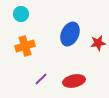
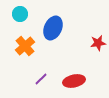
cyan circle: moved 1 px left
blue ellipse: moved 17 px left, 6 px up
orange cross: rotated 24 degrees counterclockwise
